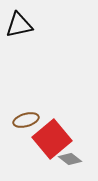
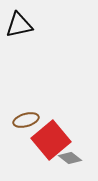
red square: moved 1 px left, 1 px down
gray diamond: moved 1 px up
